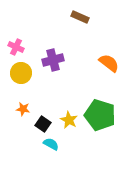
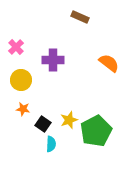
pink cross: rotated 21 degrees clockwise
purple cross: rotated 15 degrees clockwise
yellow circle: moved 7 px down
green pentagon: moved 4 px left, 16 px down; rotated 28 degrees clockwise
yellow star: rotated 24 degrees clockwise
cyan semicircle: rotated 63 degrees clockwise
